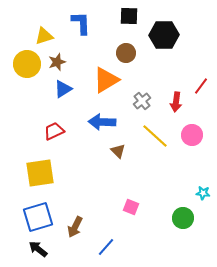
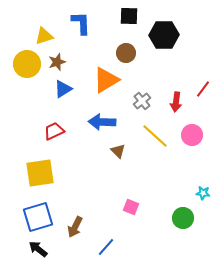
red line: moved 2 px right, 3 px down
